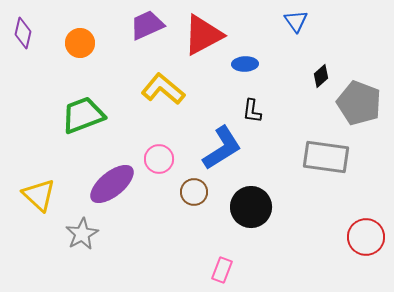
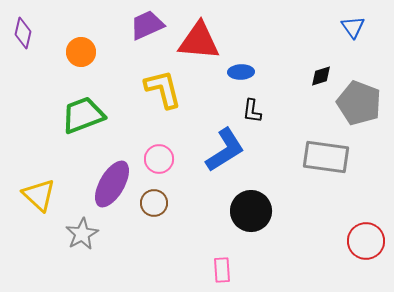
blue triangle: moved 57 px right, 6 px down
red triangle: moved 4 px left, 6 px down; rotated 33 degrees clockwise
orange circle: moved 1 px right, 9 px down
blue ellipse: moved 4 px left, 8 px down
black diamond: rotated 25 degrees clockwise
yellow L-shape: rotated 36 degrees clockwise
blue L-shape: moved 3 px right, 2 px down
purple ellipse: rotated 21 degrees counterclockwise
brown circle: moved 40 px left, 11 px down
black circle: moved 4 px down
red circle: moved 4 px down
pink rectangle: rotated 25 degrees counterclockwise
